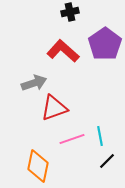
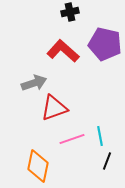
purple pentagon: rotated 24 degrees counterclockwise
black line: rotated 24 degrees counterclockwise
